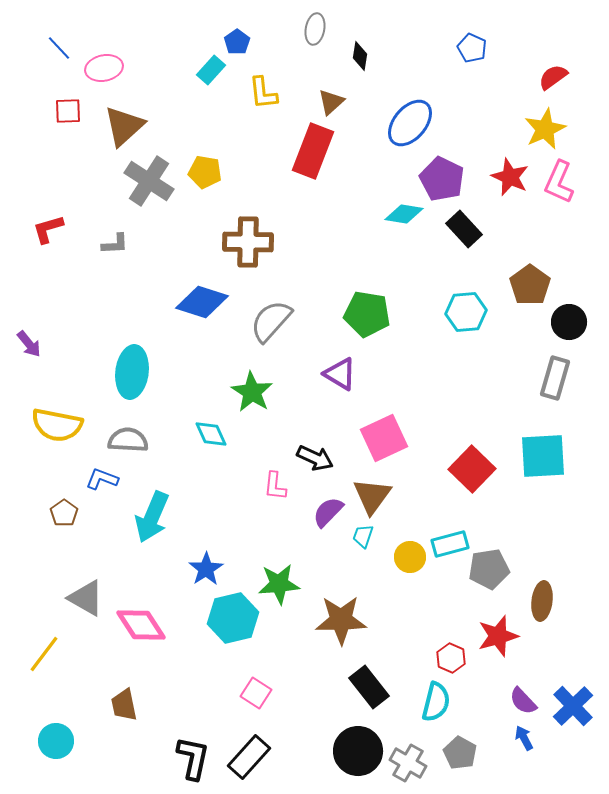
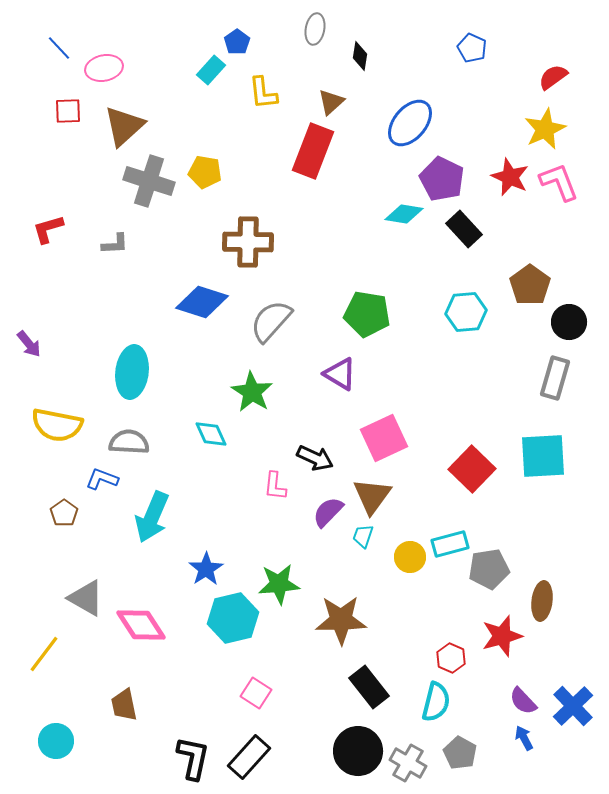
gray cross at (149, 181): rotated 15 degrees counterclockwise
pink L-shape at (559, 182): rotated 135 degrees clockwise
gray semicircle at (128, 440): moved 1 px right, 2 px down
red star at (498, 636): moved 4 px right
